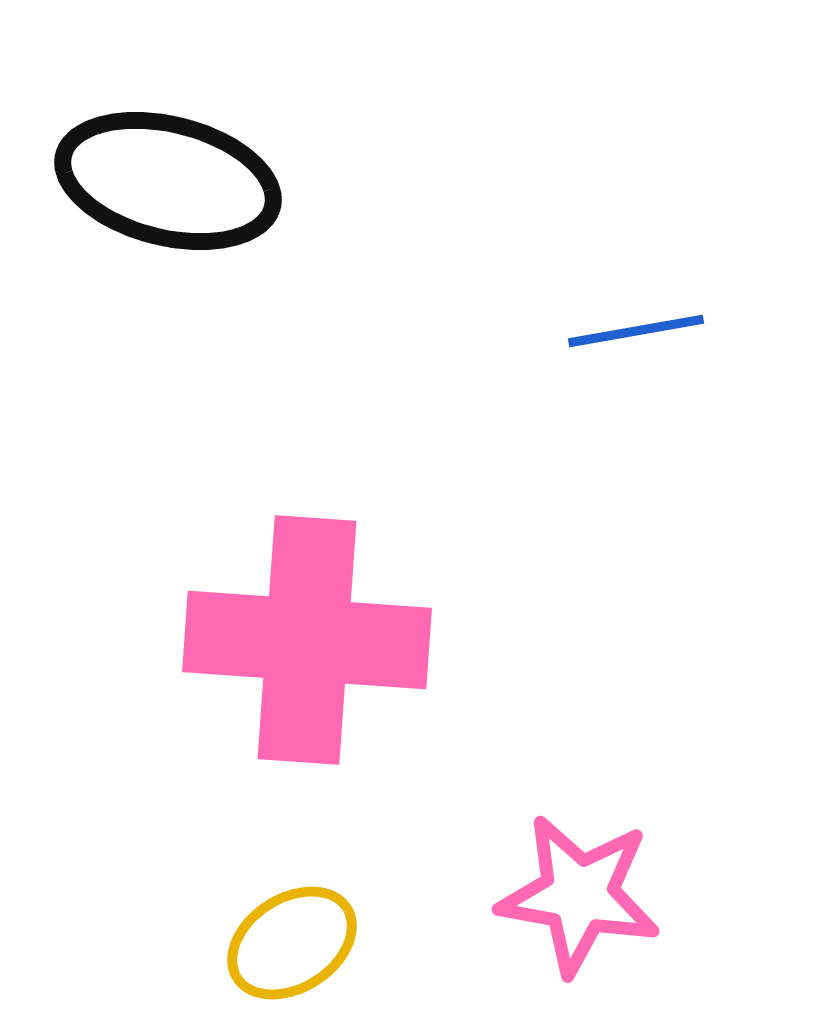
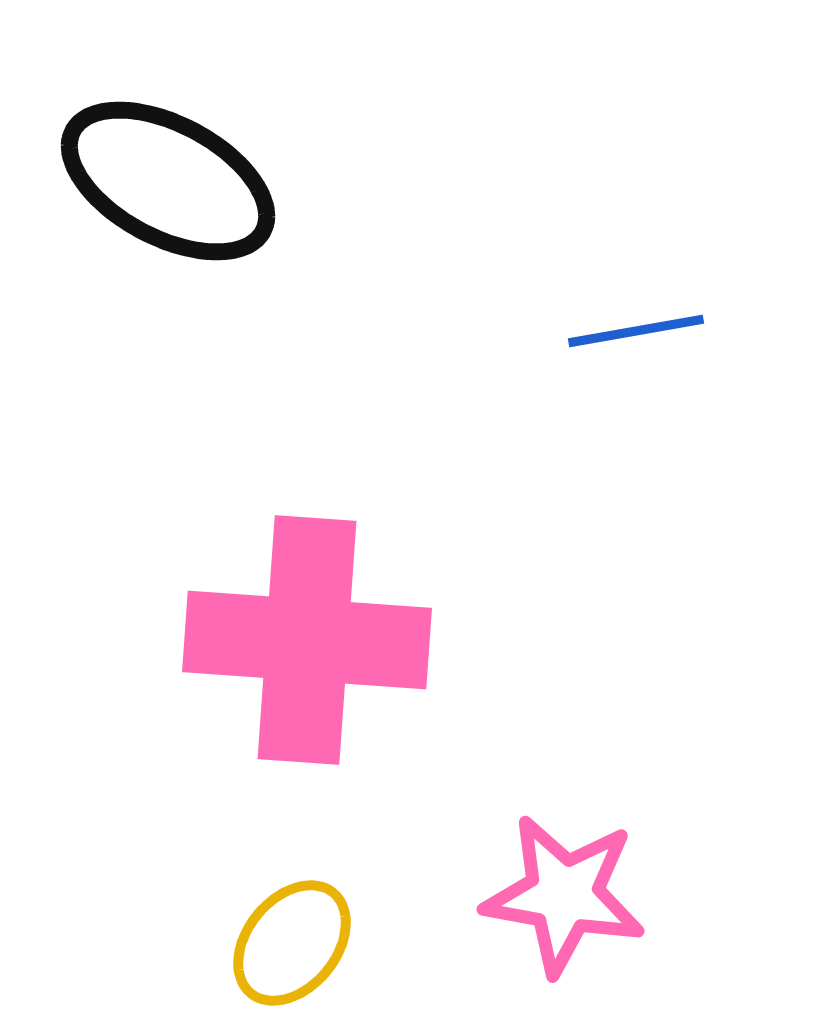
black ellipse: rotated 14 degrees clockwise
pink star: moved 15 px left
yellow ellipse: rotated 18 degrees counterclockwise
